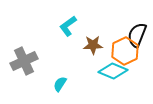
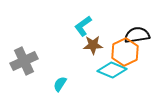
cyan L-shape: moved 15 px right
black semicircle: rotated 60 degrees clockwise
orange hexagon: moved 1 px down
cyan diamond: moved 1 px left, 1 px up
